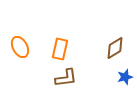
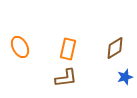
orange rectangle: moved 8 px right
